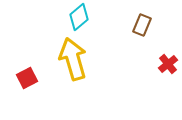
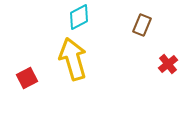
cyan diamond: rotated 12 degrees clockwise
